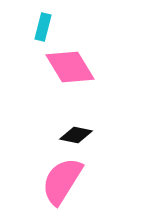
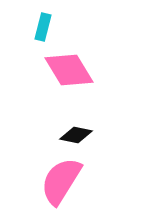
pink diamond: moved 1 px left, 3 px down
pink semicircle: moved 1 px left
